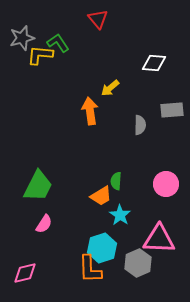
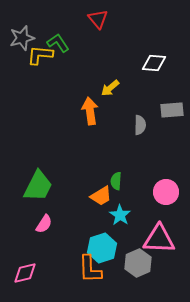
pink circle: moved 8 px down
